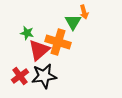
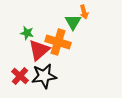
red cross: rotated 12 degrees counterclockwise
